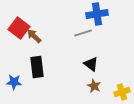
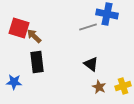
blue cross: moved 10 px right; rotated 20 degrees clockwise
red square: rotated 20 degrees counterclockwise
gray line: moved 5 px right, 6 px up
black rectangle: moved 5 px up
brown star: moved 5 px right, 1 px down
yellow cross: moved 1 px right, 6 px up
